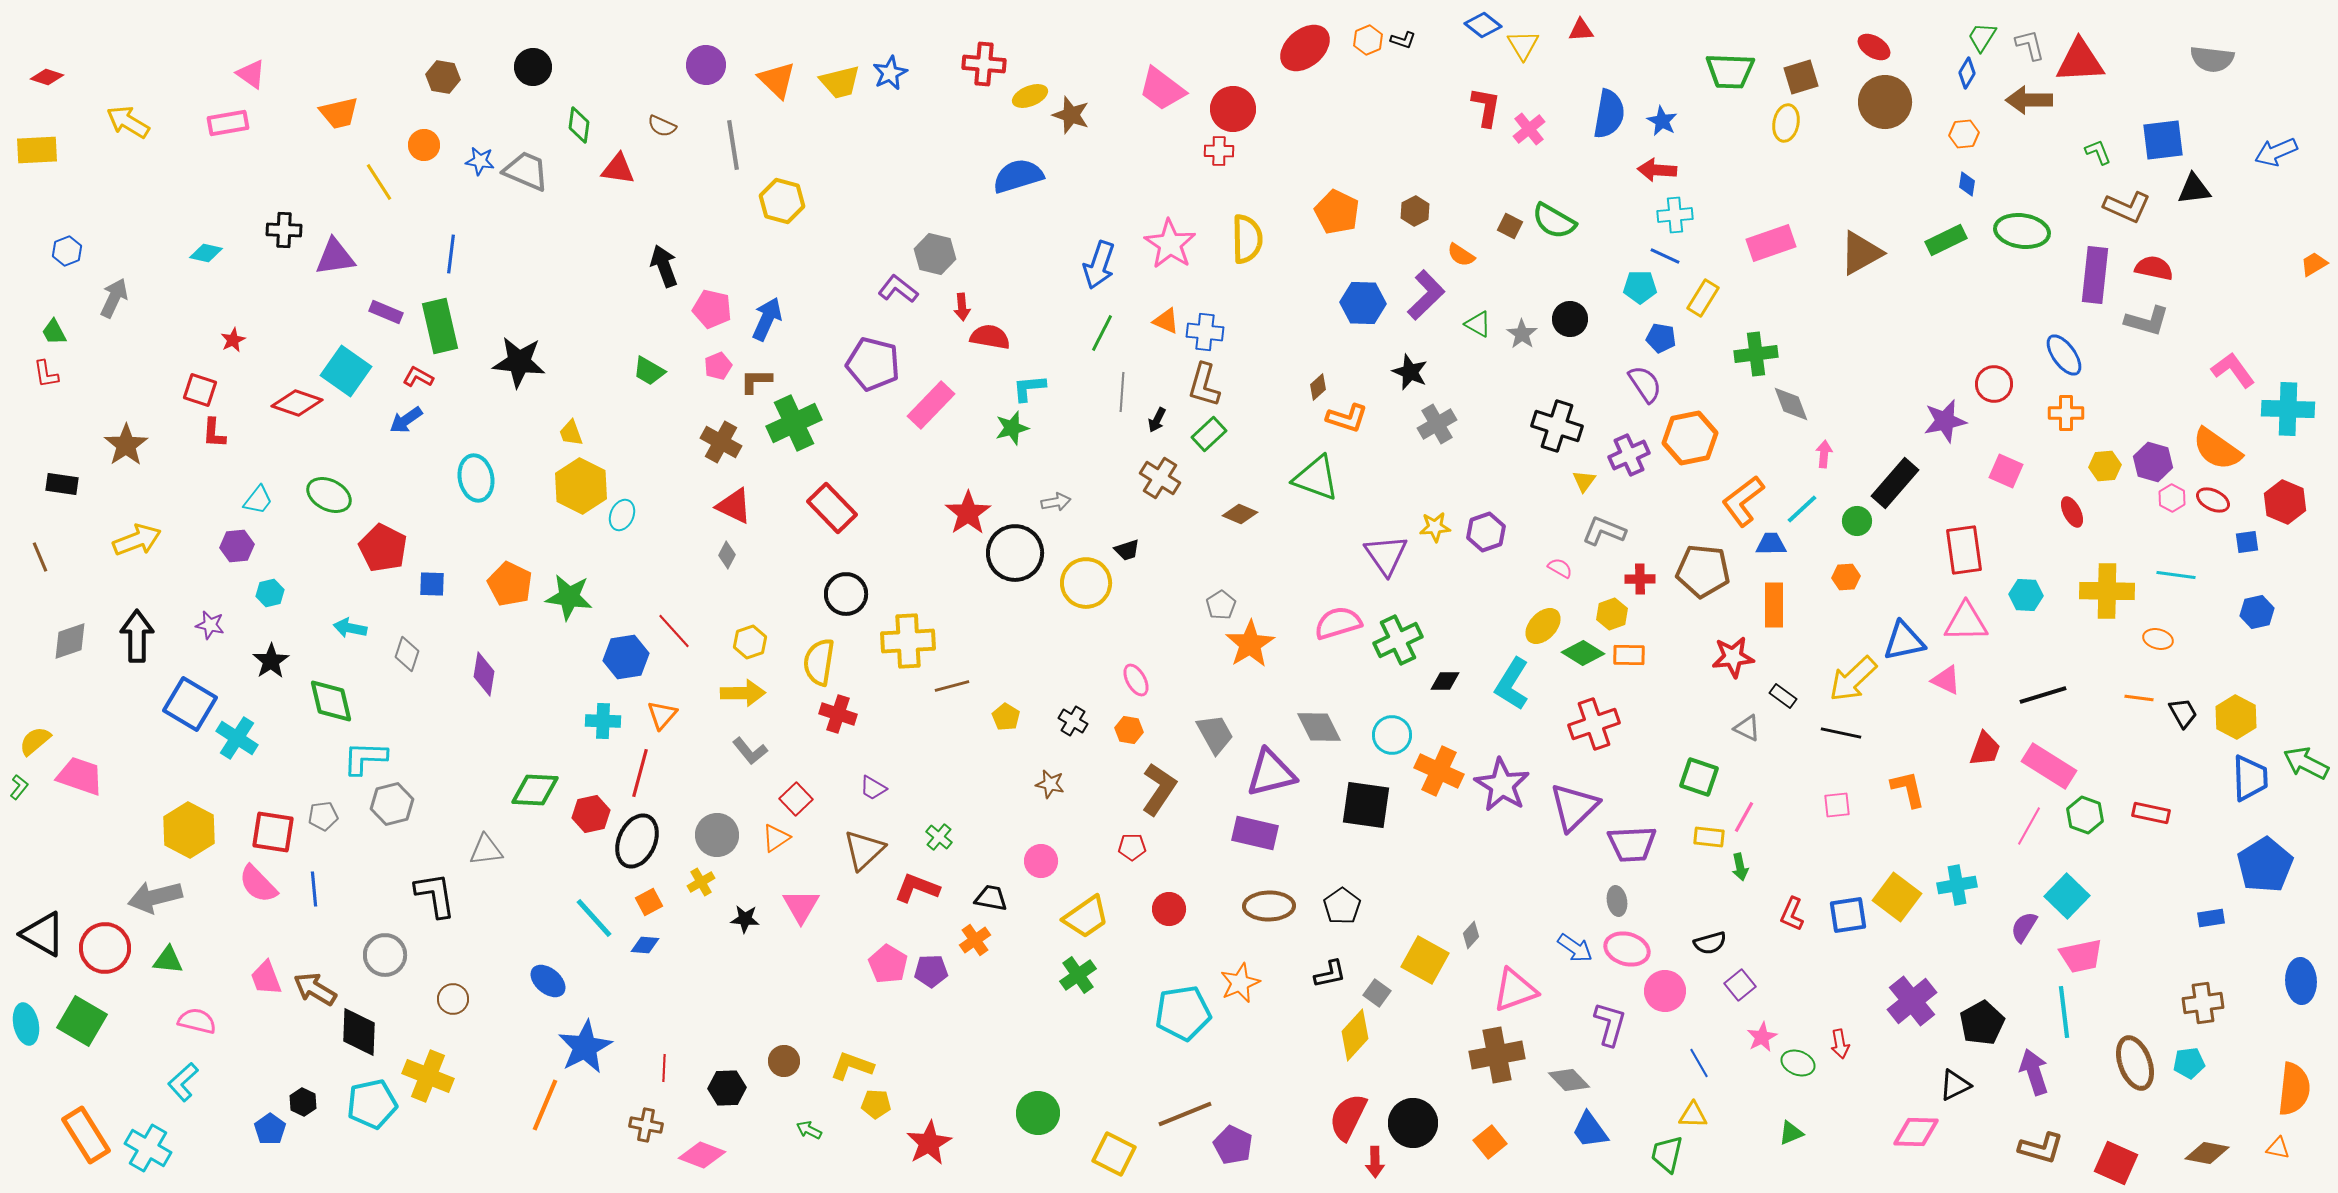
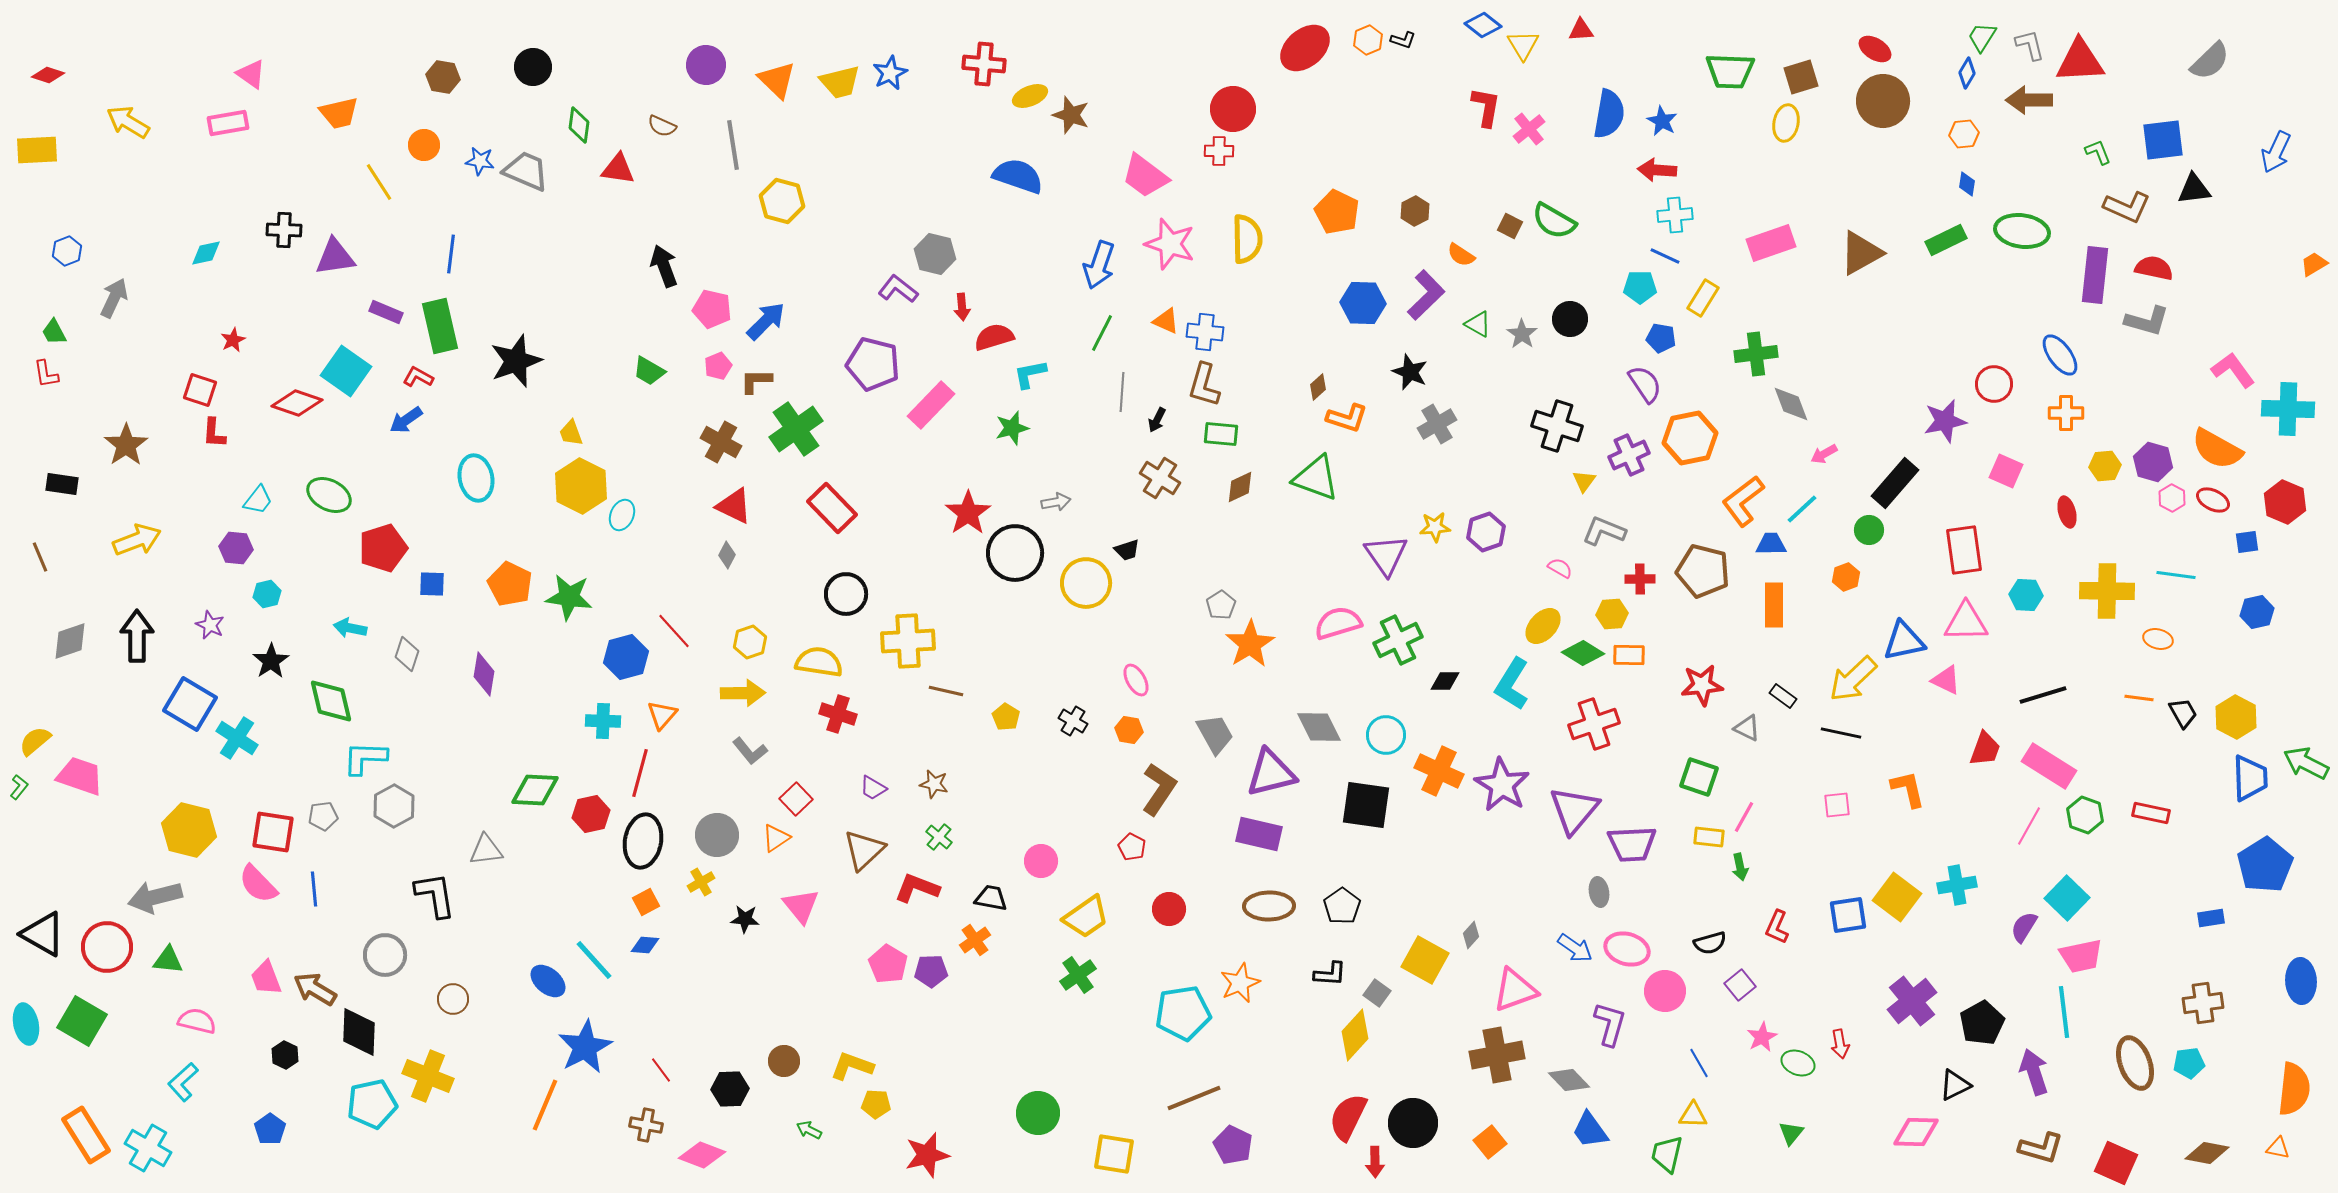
red ellipse at (1874, 47): moved 1 px right, 2 px down
gray semicircle at (2212, 59): moved 2 px left, 2 px down; rotated 51 degrees counterclockwise
red diamond at (47, 77): moved 1 px right, 2 px up
pink trapezoid at (1162, 89): moved 17 px left, 87 px down
brown circle at (1885, 102): moved 2 px left, 1 px up
blue arrow at (2276, 152): rotated 42 degrees counterclockwise
blue semicircle at (1018, 176): rotated 36 degrees clockwise
pink star at (1170, 244): rotated 15 degrees counterclockwise
cyan diamond at (206, 253): rotated 24 degrees counterclockwise
blue arrow at (767, 319): moved 1 px left, 2 px down; rotated 21 degrees clockwise
red semicircle at (990, 337): moved 4 px right; rotated 27 degrees counterclockwise
blue ellipse at (2064, 355): moved 4 px left
black star at (519, 362): moved 3 px left, 1 px up; rotated 26 degrees counterclockwise
cyan L-shape at (1029, 388): moved 1 px right, 14 px up; rotated 6 degrees counterclockwise
green cross at (794, 423): moved 2 px right, 6 px down; rotated 10 degrees counterclockwise
green rectangle at (1209, 434): moved 12 px right; rotated 48 degrees clockwise
orange semicircle at (2217, 449): rotated 6 degrees counterclockwise
pink arrow at (1824, 454): rotated 124 degrees counterclockwise
red ellipse at (2072, 512): moved 5 px left; rotated 12 degrees clockwise
brown diamond at (1240, 514): moved 27 px up; rotated 48 degrees counterclockwise
green circle at (1857, 521): moved 12 px right, 9 px down
purple hexagon at (237, 546): moved 1 px left, 2 px down; rotated 12 degrees clockwise
red pentagon at (383, 548): rotated 27 degrees clockwise
brown pentagon at (1703, 571): rotated 8 degrees clockwise
orange hexagon at (1846, 577): rotated 16 degrees counterclockwise
cyan hexagon at (270, 593): moved 3 px left, 1 px down
yellow hexagon at (1612, 614): rotated 16 degrees clockwise
purple star at (210, 625): rotated 12 degrees clockwise
blue hexagon at (626, 657): rotated 6 degrees counterclockwise
red star at (1733, 657): moved 31 px left, 28 px down
yellow semicircle at (819, 662): rotated 90 degrees clockwise
brown line at (952, 686): moved 6 px left, 5 px down; rotated 28 degrees clockwise
cyan circle at (1392, 735): moved 6 px left
brown star at (1050, 784): moved 116 px left
gray hexagon at (392, 804): moved 2 px right, 2 px down; rotated 15 degrees counterclockwise
purple triangle at (1574, 807): moved 3 px down; rotated 6 degrees counterclockwise
yellow hexagon at (189, 830): rotated 14 degrees counterclockwise
purple rectangle at (1255, 833): moved 4 px right, 1 px down
black ellipse at (637, 841): moved 6 px right; rotated 14 degrees counterclockwise
red pentagon at (1132, 847): rotated 28 degrees clockwise
cyan square at (2067, 896): moved 2 px down
gray ellipse at (1617, 901): moved 18 px left, 9 px up
orange square at (649, 902): moved 3 px left
pink triangle at (801, 906): rotated 9 degrees counterclockwise
red L-shape at (1792, 914): moved 15 px left, 13 px down
cyan line at (594, 918): moved 42 px down
red circle at (105, 948): moved 2 px right, 1 px up
black L-shape at (1330, 974): rotated 16 degrees clockwise
red line at (664, 1068): moved 3 px left, 2 px down; rotated 40 degrees counterclockwise
black hexagon at (727, 1088): moved 3 px right, 1 px down
black hexagon at (303, 1102): moved 18 px left, 47 px up
brown line at (1185, 1114): moved 9 px right, 16 px up
green triangle at (1791, 1133): rotated 28 degrees counterclockwise
red star at (929, 1143): moved 2 px left, 12 px down; rotated 15 degrees clockwise
yellow square at (1114, 1154): rotated 18 degrees counterclockwise
